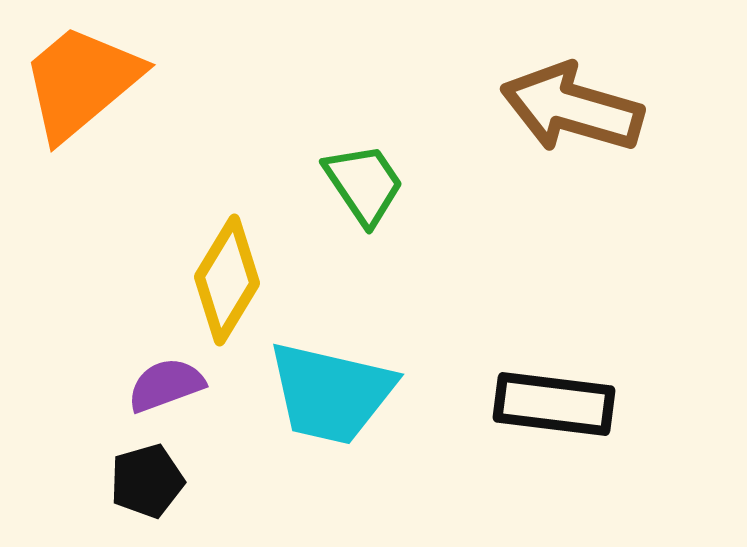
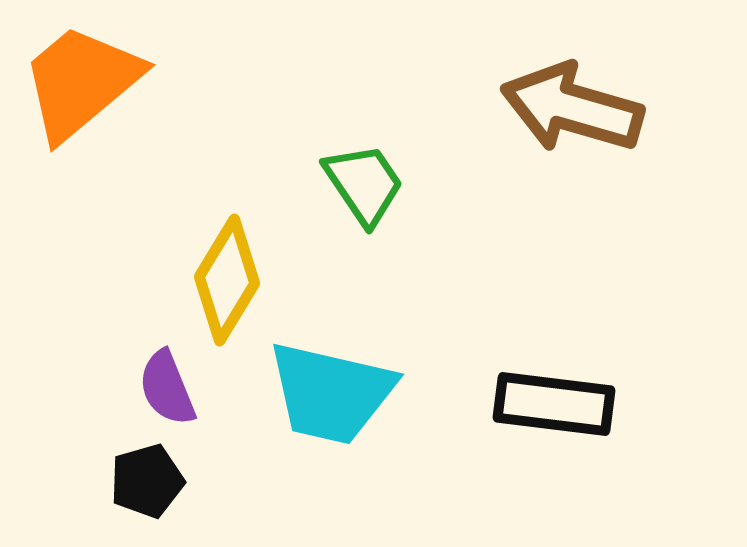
purple semicircle: moved 1 px right, 3 px down; rotated 92 degrees counterclockwise
